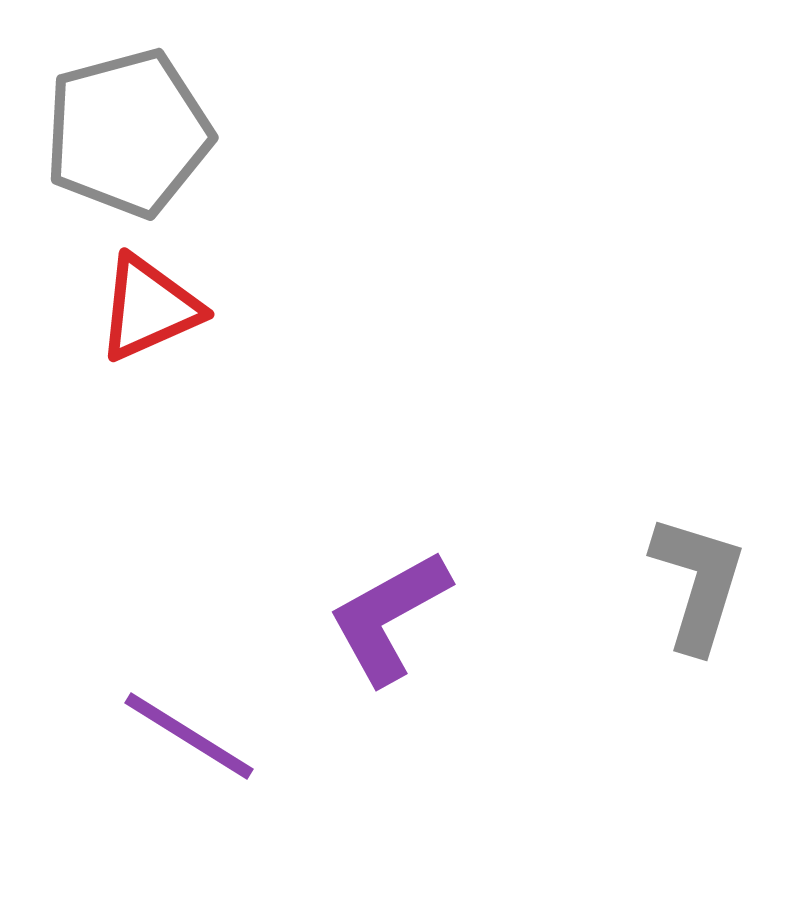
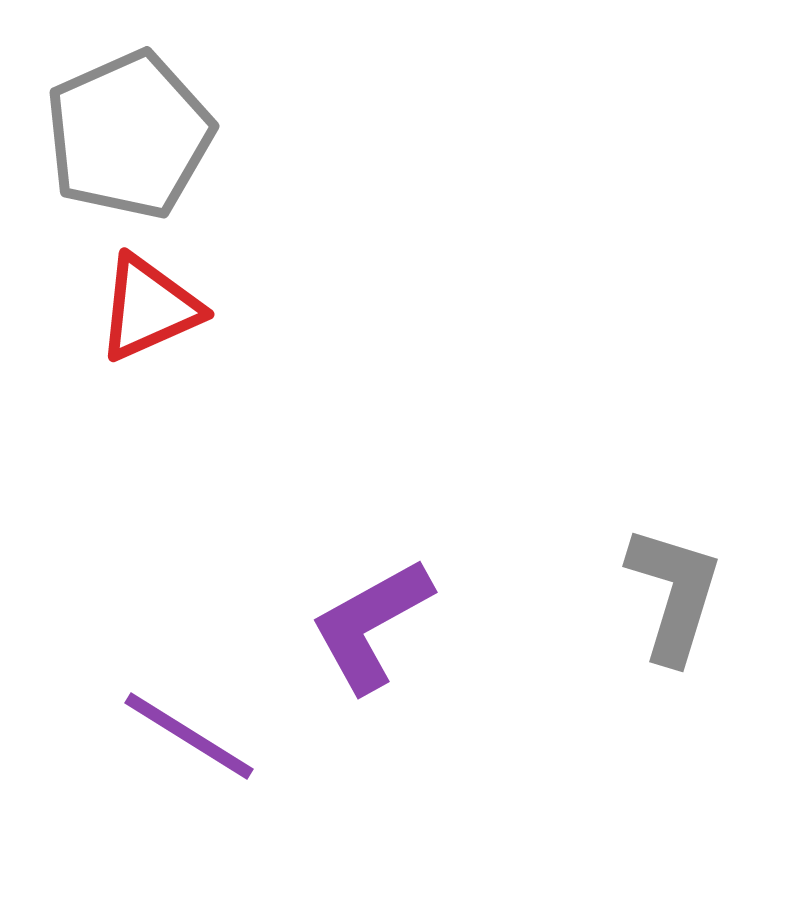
gray pentagon: moved 1 px right, 2 px down; rotated 9 degrees counterclockwise
gray L-shape: moved 24 px left, 11 px down
purple L-shape: moved 18 px left, 8 px down
